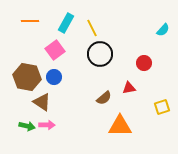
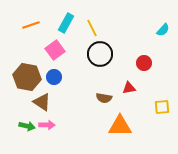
orange line: moved 1 px right, 4 px down; rotated 18 degrees counterclockwise
brown semicircle: rotated 49 degrees clockwise
yellow square: rotated 14 degrees clockwise
